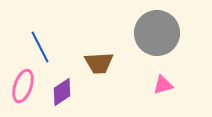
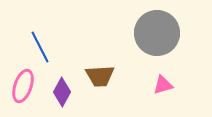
brown trapezoid: moved 1 px right, 13 px down
purple diamond: rotated 28 degrees counterclockwise
